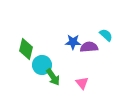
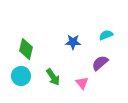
cyan semicircle: rotated 64 degrees counterclockwise
purple semicircle: moved 11 px right, 16 px down; rotated 36 degrees counterclockwise
cyan circle: moved 21 px left, 11 px down
